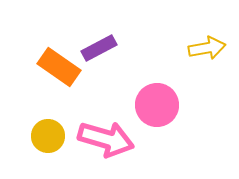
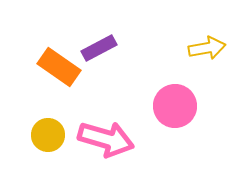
pink circle: moved 18 px right, 1 px down
yellow circle: moved 1 px up
